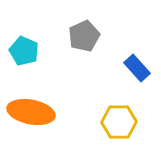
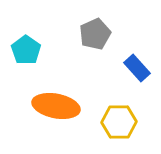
gray pentagon: moved 11 px right, 2 px up
cyan pentagon: moved 2 px right, 1 px up; rotated 12 degrees clockwise
orange ellipse: moved 25 px right, 6 px up
